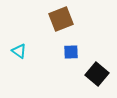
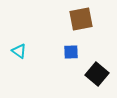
brown square: moved 20 px right; rotated 10 degrees clockwise
